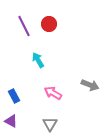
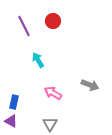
red circle: moved 4 px right, 3 px up
blue rectangle: moved 6 px down; rotated 40 degrees clockwise
